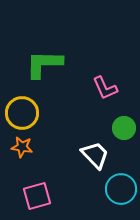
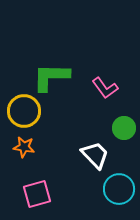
green L-shape: moved 7 px right, 13 px down
pink L-shape: rotated 12 degrees counterclockwise
yellow circle: moved 2 px right, 2 px up
orange star: moved 2 px right
cyan circle: moved 2 px left
pink square: moved 2 px up
